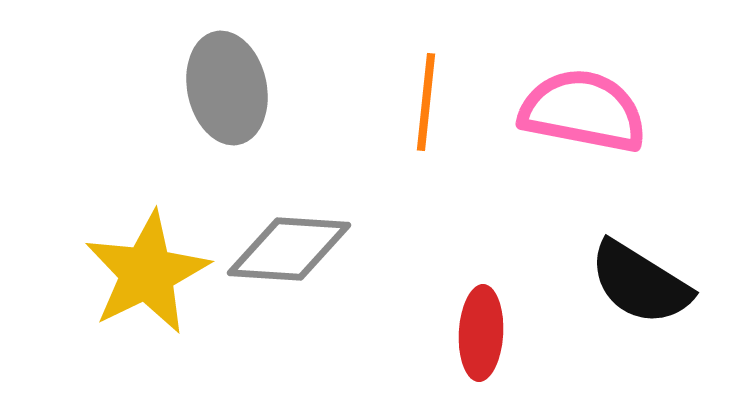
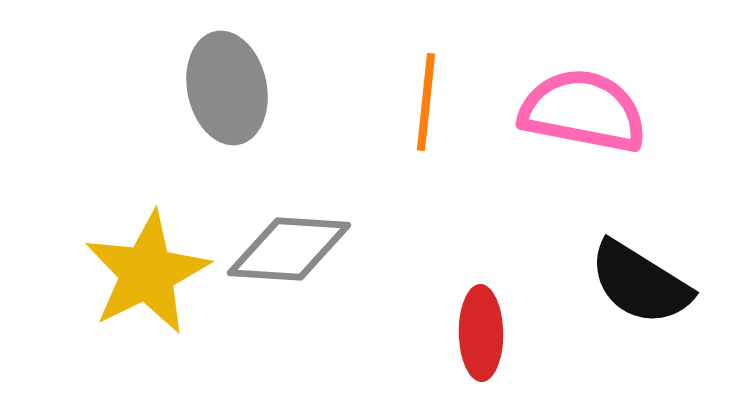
red ellipse: rotated 4 degrees counterclockwise
